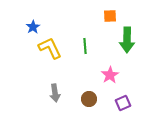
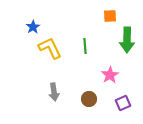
gray arrow: moved 1 px left, 1 px up
